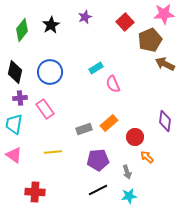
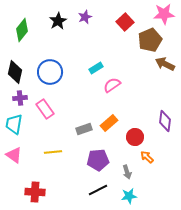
black star: moved 7 px right, 4 px up
pink semicircle: moved 1 px left, 1 px down; rotated 78 degrees clockwise
